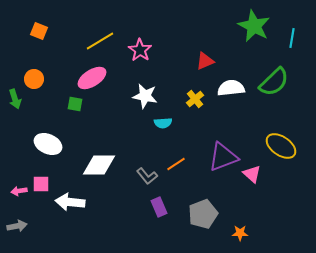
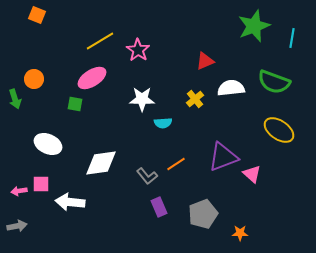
green star: rotated 24 degrees clockwise
orange square: moved 2 px left, 16 px up
pink star: moved 2 px left
green semicircle: rotated 64 degrees clockwise
white star: moved 3 px left, 3 px down; rotated 10 degrees counterclockwise
yellow ellipse: moved 2 px left, 16 px up
white diamond: moved 2 px right, 2 px up; rotated 8 degrees counterclockwise
